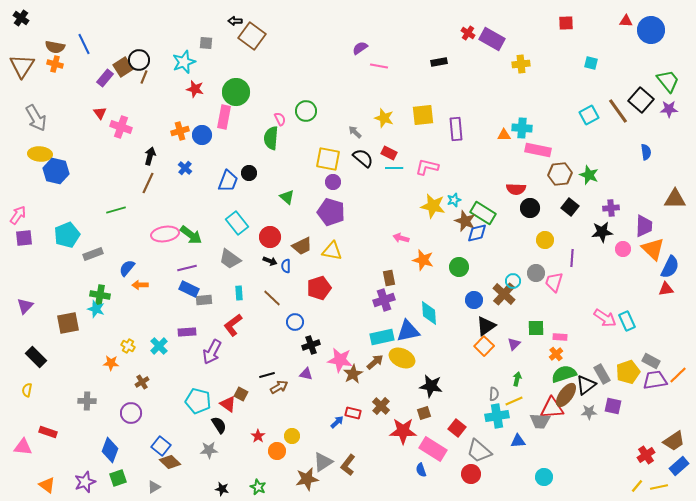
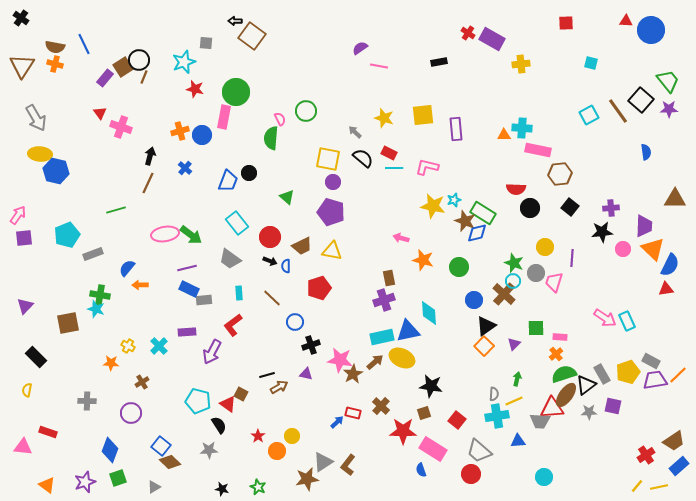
green star at (589, 175): moved 75 px left, 88 px down
yellow circle at (545, 240): moved 7 px down
blue semicircle at (670, 267): moved 2 px up
red square at (457, 428): moved 8 px up
